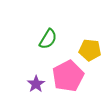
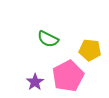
green semicircle: rotated 85 degrees clockwise
purple star: moved 1 px left, 2 px up
